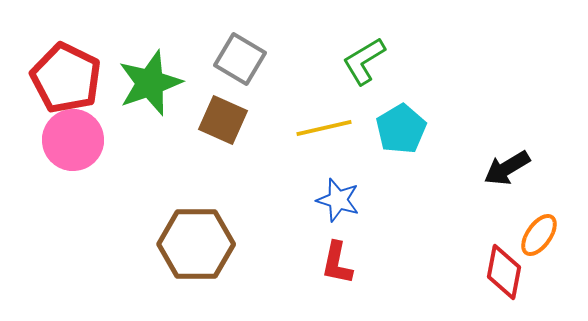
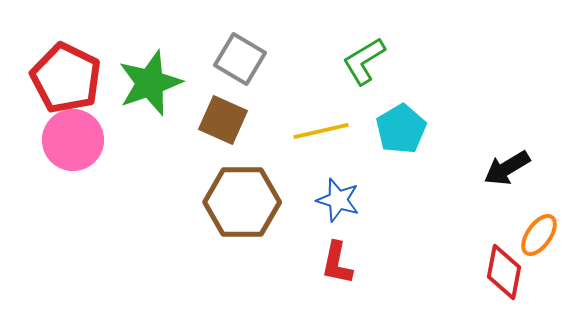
yellow line: moved 3 px left, 3 px down
brown hexagon: moved 46 px right, 42 px up
